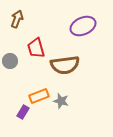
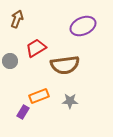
red trapezoid: rotated 75 degrees clockwise
gray star: moved 9 px right; rotated 14 degrees counterclockwise
